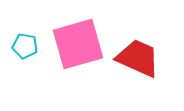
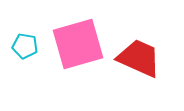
red trapezoid: moved 1 px right
